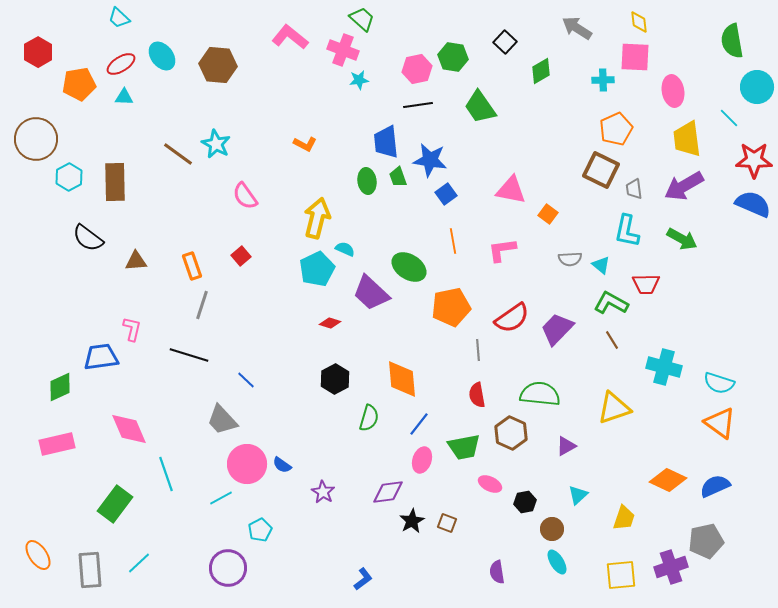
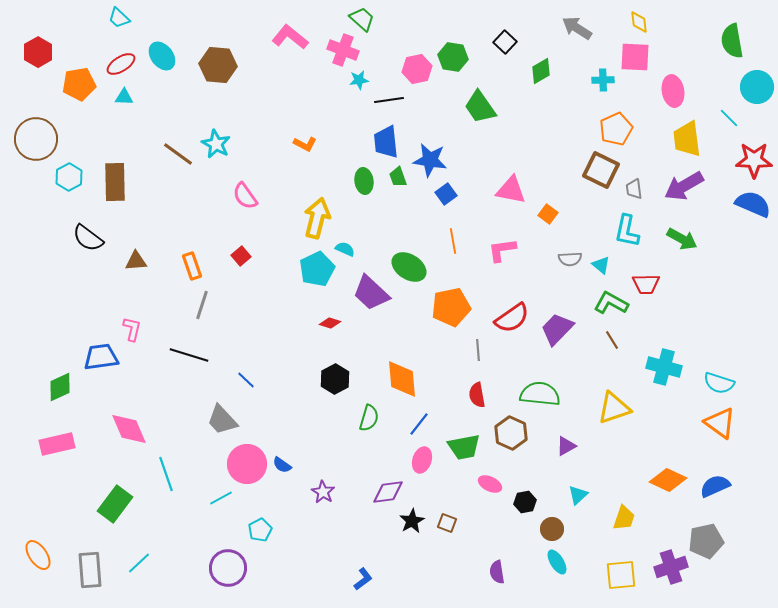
black line at (418, 105): moved 29 px left, 5 px up
green ellipse at (367, 181): moved 3 px left
